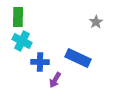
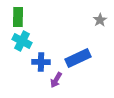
gray star: moved 4 px right, 2 px up
blue rectangle: rotated 50 degrees counterclockwise
blue cross: moved 1 px right
purple arrow: moved 1 px right
